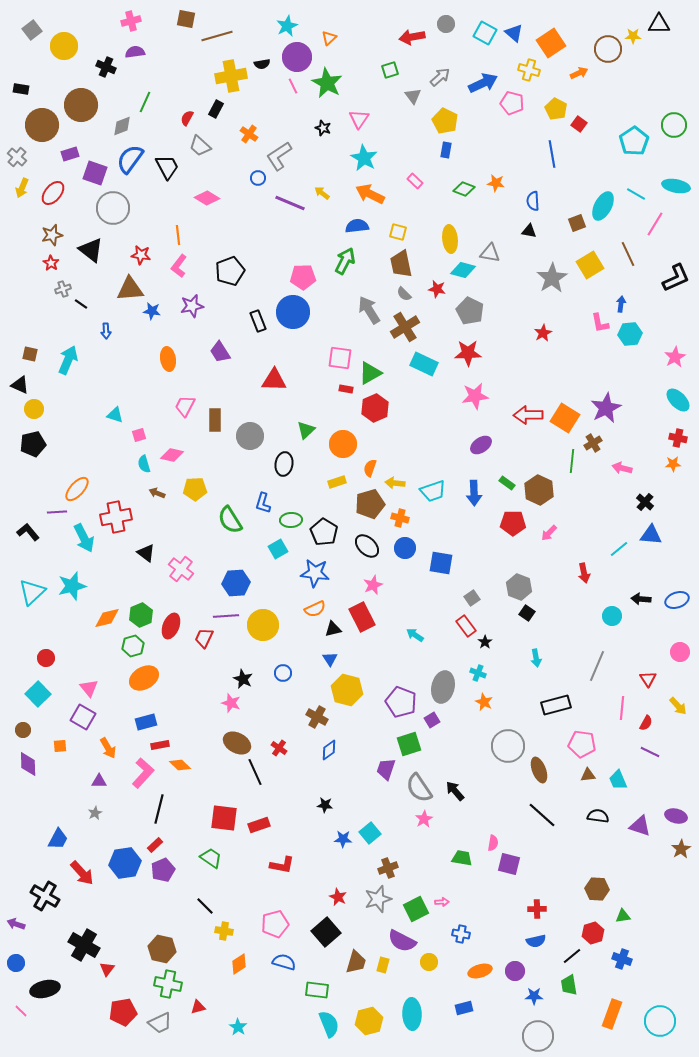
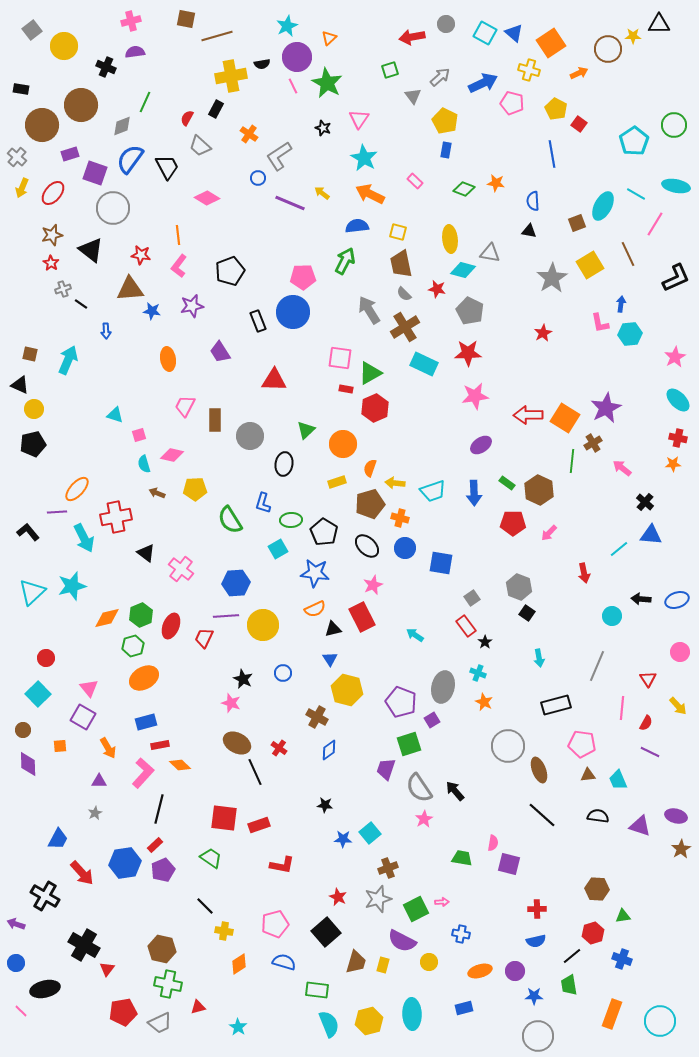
pink arrow at (622, 468): rotated 24 degrees clockwise
cyan arrow at (536, 658): moved 3 px right
